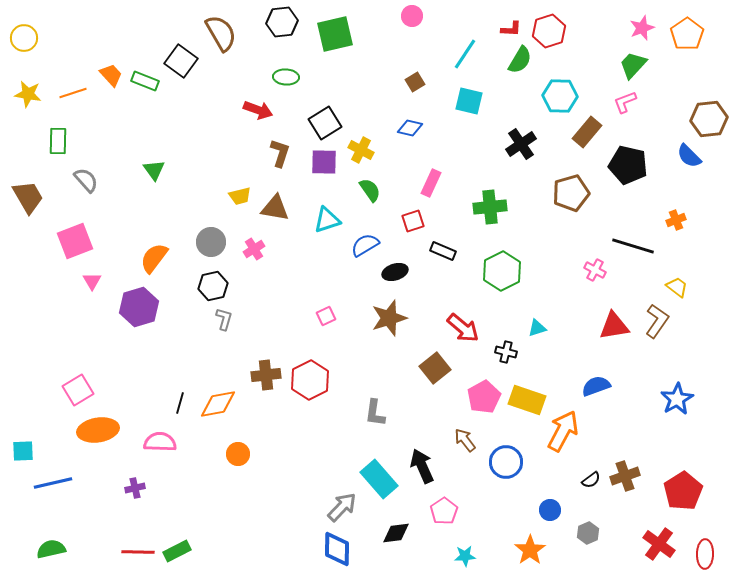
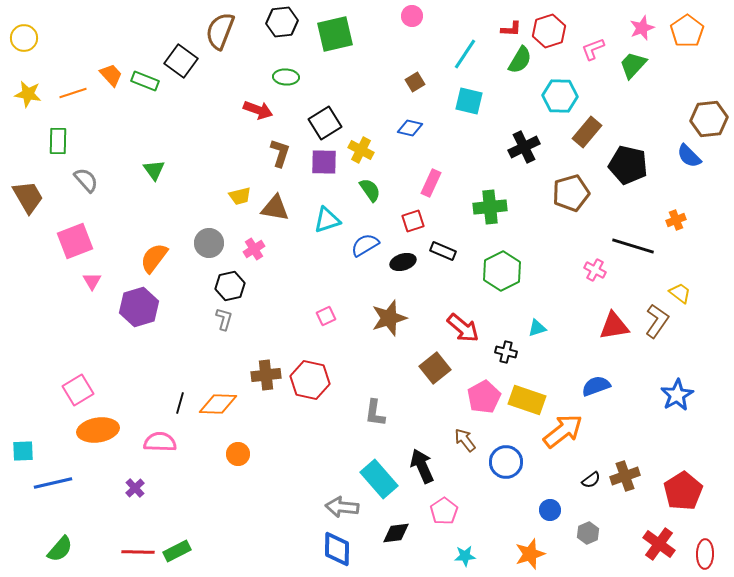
brown semicircle at (221, 33): moved 1 px left, 2 px up; rotated 129 degrees counterclockwise
orange pentagon at (687, 34): moved 3 px up
pink L-shape at (625, 102): moved 32 px left, 53 px up
black cross at (521, 144): moved 3 px right, 3 px down; rotated 8 degrees clockwise
gray circle at (211, 242): moved 2 px left, 1 px down
black ellipse at (395, 272): moved 8 px right, 10 px up
black hexagon at (213, 286): moved 17 px right
yellow trapezoid at (677, 287): moved 3 px right, 6 px down
red hexagon at (310, 380): rotated 21 degrees counterclockwise
blue star at (677, 399): moved 4 px up
orange diamond at (218, 404): rotated 12 degrees clockwise
orange arrow at (563, 431): rotated 24 degrees clockwise
purple cross at (135, 488): rotated 30 degrees counterclockwise
gray arrow at (342, 507): rotated 128 degrees counterclockwise
green semicircle at (51, 549): moved 9 px right; rotated 144 degrees clockwise
orange star at (530, 550): moved 4 px down; rotated 16 degrees clockwise
